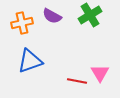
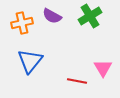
green cross: moved 1 px down
blue triangle: rotated 32 degrees counterclockwise
pink triangle: moved 3 px right, 5 px up
